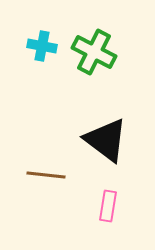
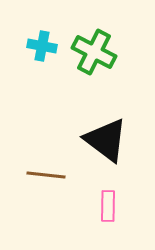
pink rectangle: rotated 8 degrees counterclockwise
